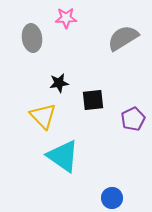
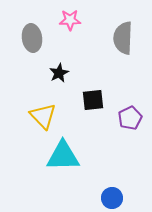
pink star: moved 4 px right, 2 px down
gray semicircle: rotated 56 degrees counterclockwise
black star: moved 10 px up; rotated 18 degrees counterclockwise
purple pentagon: moved 3 px left, 1 px up
cyan triangle: rotated 36 degrees counterclockwise
